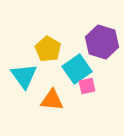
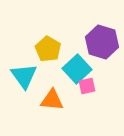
cyan square: rotated 8 degrees counterclockwise
